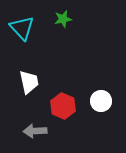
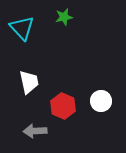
green star: moved 1 px right, 2 px up
